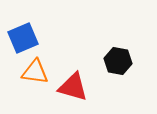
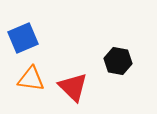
orange triangle: moved 4 px left, 7 px down
red triangle: rotated 28 degrees clockwise
